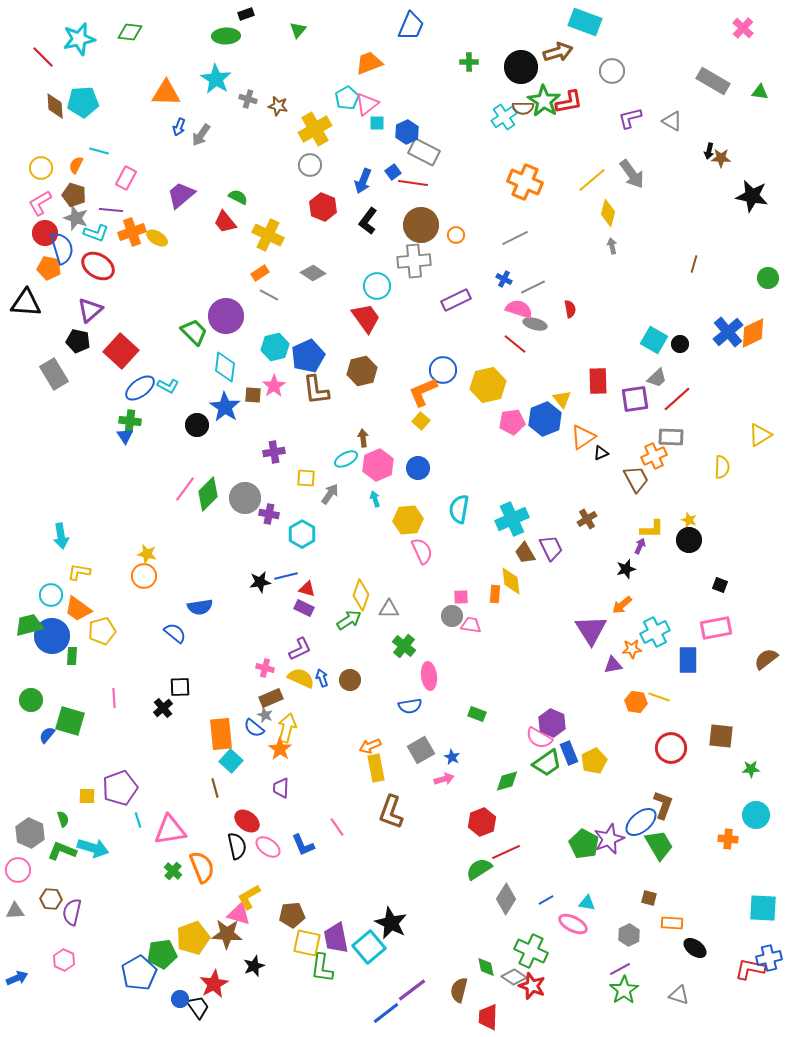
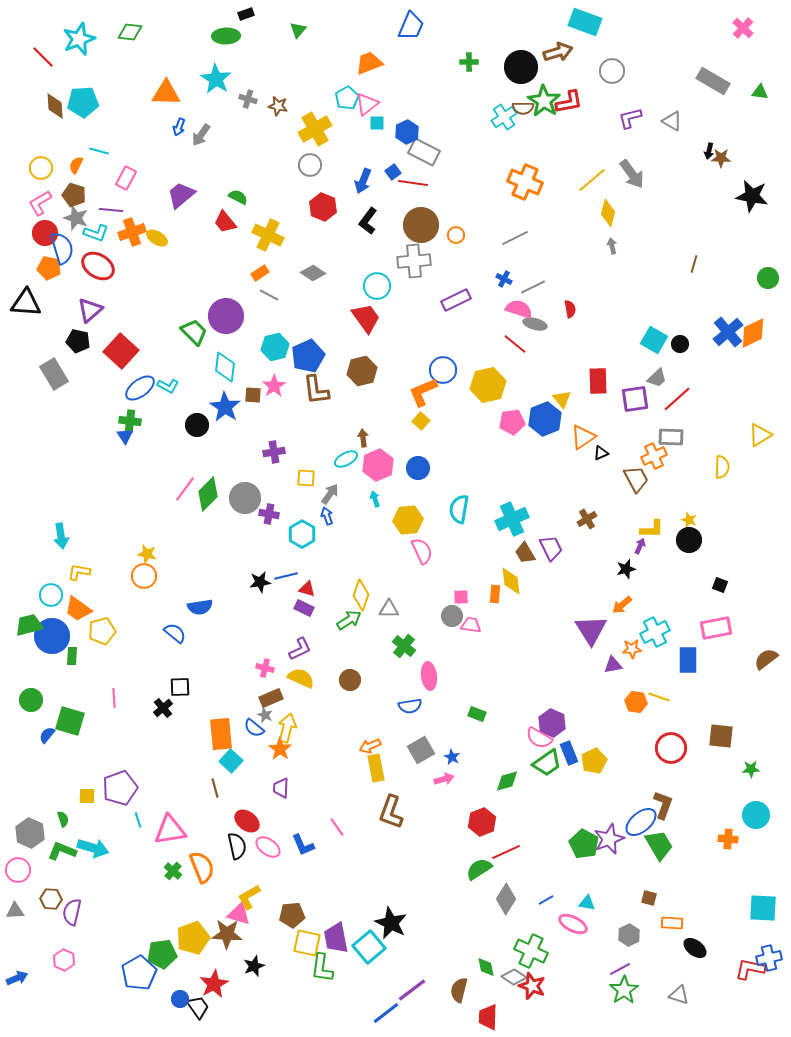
cyan star at (79, 39): rotated 8 degrees counterclockwise
blue arrow at (322, 678): moved 5 px right, 162 px up
